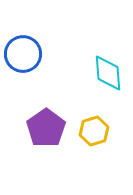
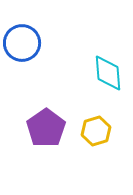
blue circle: moved 1 px left, 11 px up
yellow hexagon: moved 2 px right
